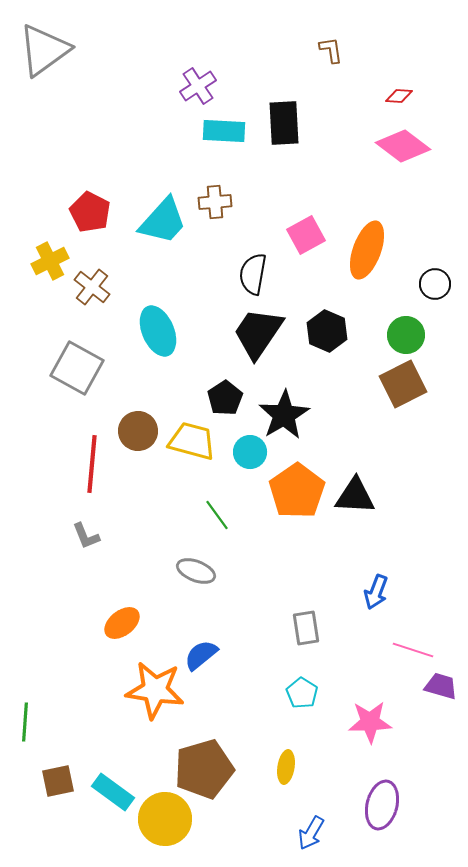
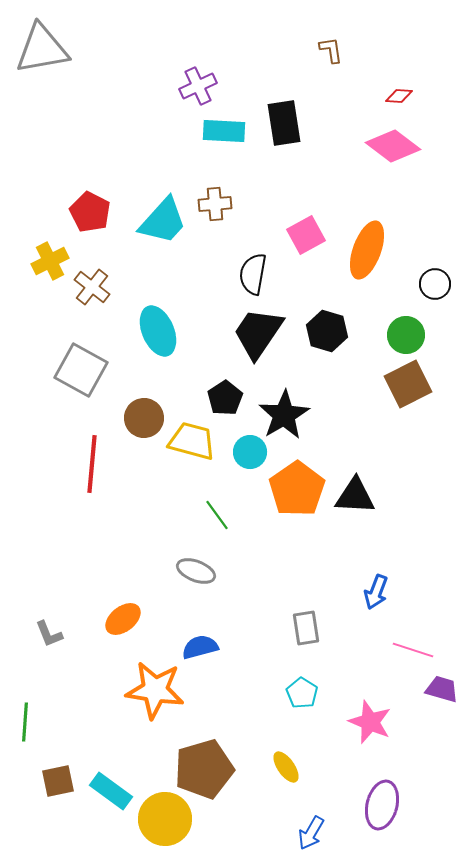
gray triangle at (44, 50): moved 2 px left, 1 px up; rotated 26 degrees clockwise
purple cross at (198, 86): rotated 9 degrees clockwise
black rectangle at (284, 123): rotated 6 degrees counterclockwise
pink diamond at (403, 146): moved 10 px left
brown cross at (215, 202): moved 2 px down
black hexagon at (327, 331): rotated 6 degrees counterclockwise
gray square at (77, 368): moved 4 px right, 2 px down
brown square at (403, 384): moved 5 px right
brown circle at (138, 431): moved 6 px right, 13 px up
orange pentagon at (297, 491): moved 2 px up
gray L-shape at (86, 536): moved 37 px left, 98 px down
orange ellipse at (122, 623): moved 1 px right, 4 px up
blue semicircle at (201, 655): moved 1 px left, 8 px up; rotated 24 degrees clockwise
purple trapezoid at (441, 686): moved 1 px right, 3 px down
pink star at (370, 722): rotated 24 degrees clockwise
yellow ellipse at (286, 767): rotated 44 degrees counterclockwise
cyan rectangle at (113, 792): moved 2 px left, 1 px up
